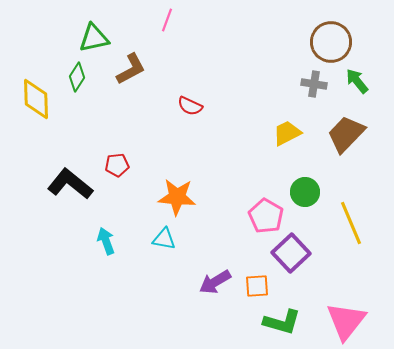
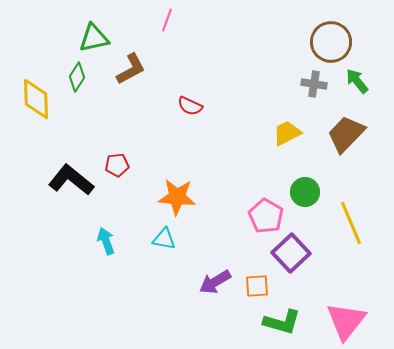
black L-shape: moved 1 px right, 4 px up
